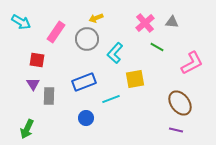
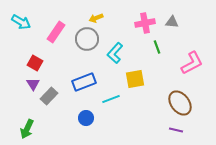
pink cross: rotated 30 degrees clockwise
green line: rotated 40 degrees clockwise
red square: moved 2 px left, 3 px down; rotated 21 degrees clockwise
gray rectangle: rotated 42 degrees clockwise
